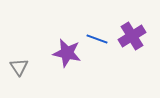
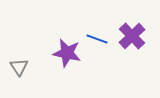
purple cross: rotated 12 degrees counterclockwise
